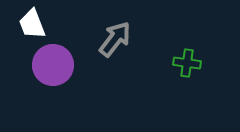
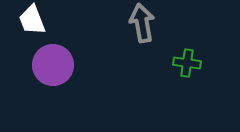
white trapezoid: moved 4 px up
gray arrow: moved 27 px right, 16 px up; rotated 48 degrees counterclockwise
